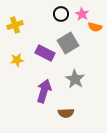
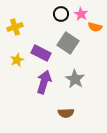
pink star: moved 1 px left
yellow cross: moved 2 px down
gray square: rotated 25 degrees counterclockwise
purple rectangle: moved 4 px left
yellow star: rotated 16 degrees counterclockwise
purple arrow: moved 9 px up
